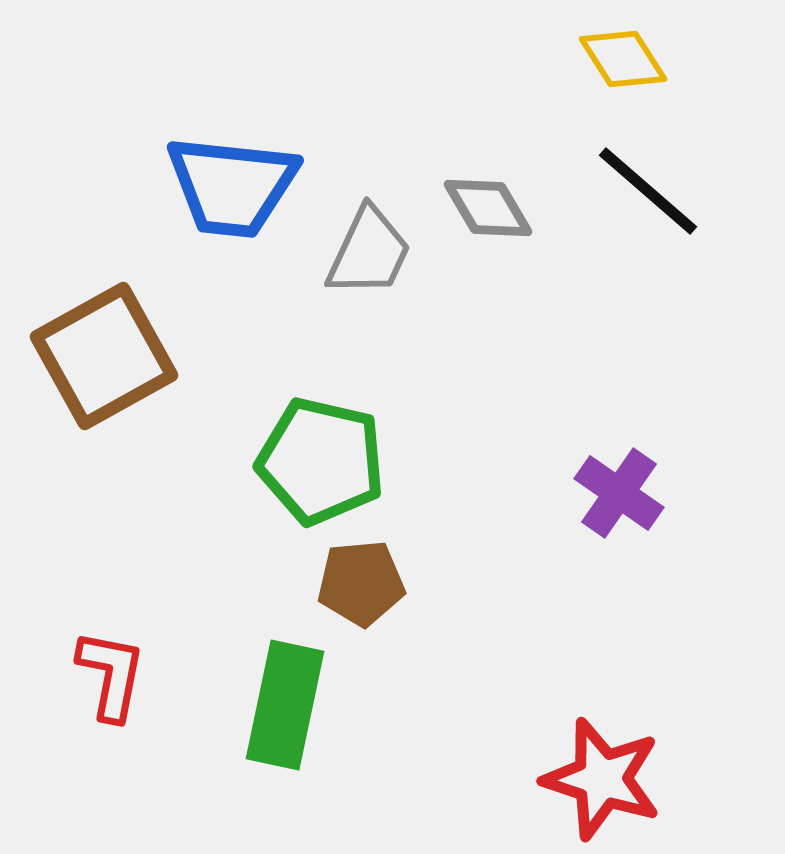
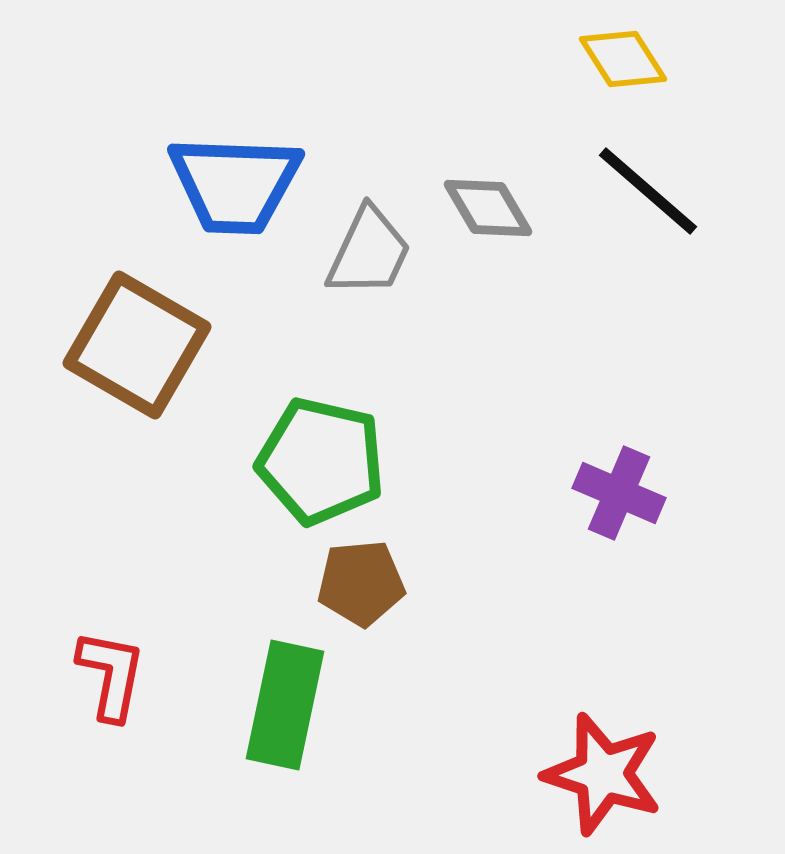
blue trapezoid: moved 3 px right, 2 px up; rotated 4 degrees counterclockwise
brown square: moved 33 px right, 11 px up; rotated 31 degrees counterclockwise
purple cross: rotated 12 degrees counterclockwise
red star: moved 1 px right, 5 px up
